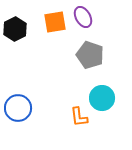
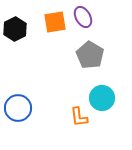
gray pentagon: rotated 12 degrees clockwise
